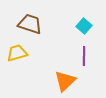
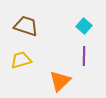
brown trapezoid: moved 4 px left, 2 px down
yellow trapezoid: moved 4 px right, 7 px down
orange triangle: moved 5 px left
